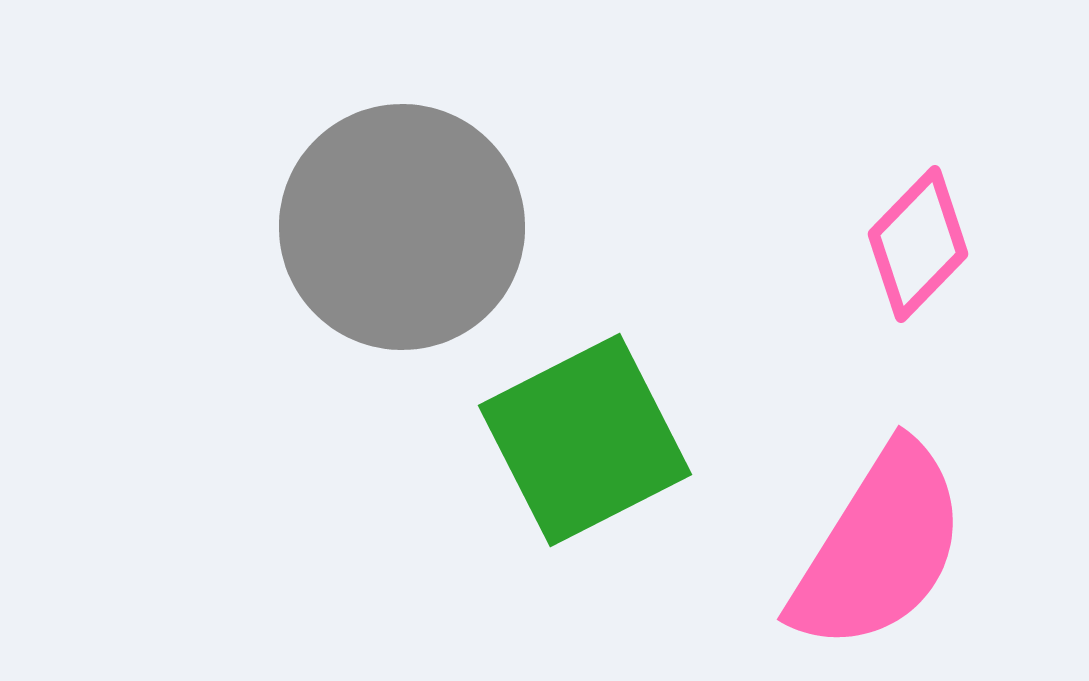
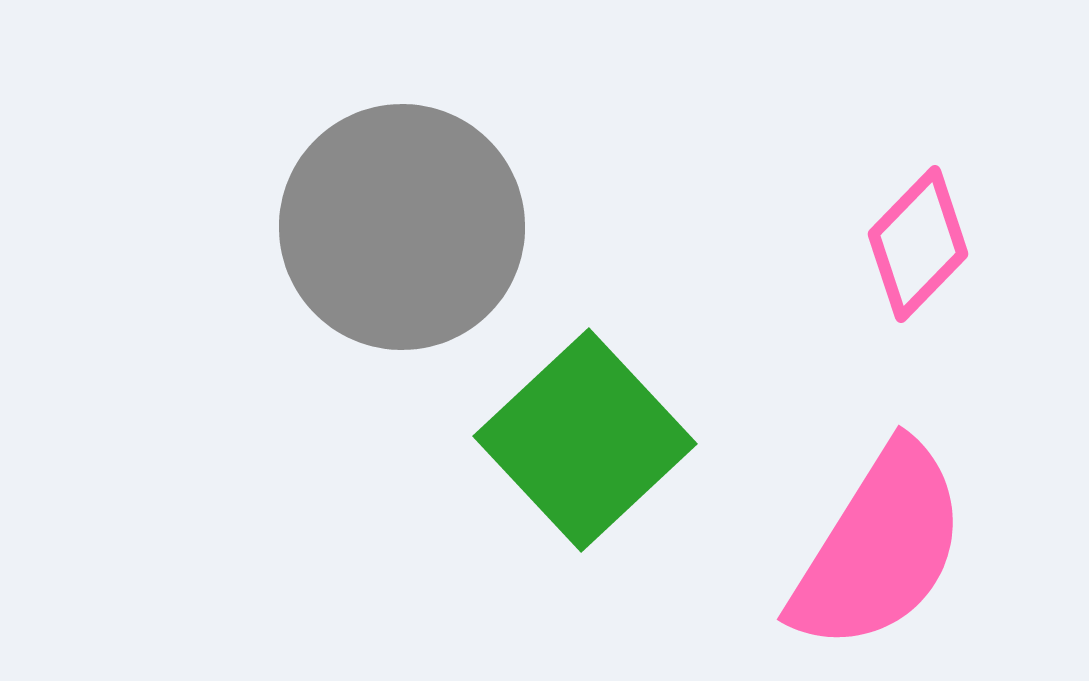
green square: rotated 16 degrees counterclockwise
